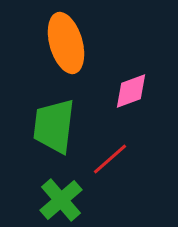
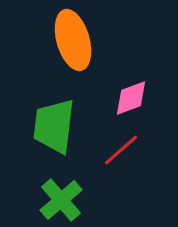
orange ellipse: moved 7 px right, 3 px up
pink diamond: moved 7 px down
red line: moved 11 px right, 9 px up
